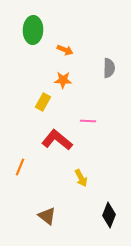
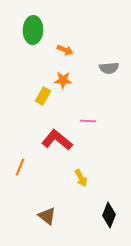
gray semicircle: rotated 84 degrees clockwise
yellow rectangle: moved 6 px up
